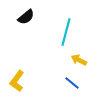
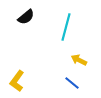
cyan line: moved 5 px up
